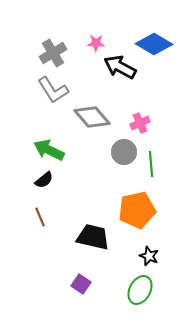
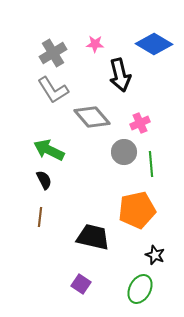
pink star: moved 1 px left, 1 px down
black arrow: moved 8 px down; rotated 132 degrees counterclockwise
black semicircle: rotated 78 degrees counterclockwise
brown line: rotated 30 degrees clockwise
black star: moved 6 px right, 1 px up
green ellipse: moved 1 px up
